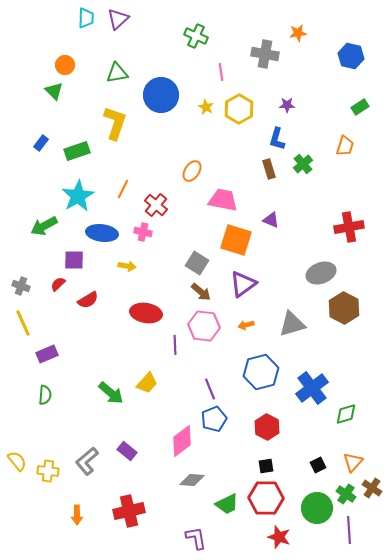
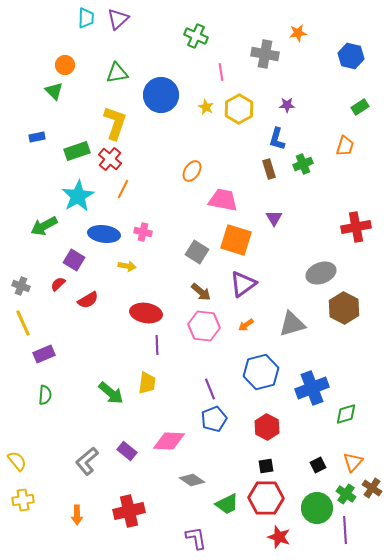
blue rectangle at (41, 143): moved 4 px left, 6 px up; rotated 42 degrees clockwise
green cross at (303, 164): rotated 18 degrees clockwise
red cross at (156, 205): moved 46 px left, 46 px up
purple triangle at (271, 220): moved 3 px right, 2 px up; rotated 36 degrees clockwise
red cross at (349, 227): moved 7 px right
blue ellipse at (102, 233): moved 2 px right, 1 px down
purple square at (74, 260): rotated 30 degrees clockwise
gray square at (197, 263): moved 11 px up
orange arrow at (246, 325): rotated 21 degrees counterclockwise
purple line at (175, 345): moved 18 px left
purple rectangle at (47, 354): moved 3 px left
yellow trapezoid at (147, 383): rotated 35 degrees counterclockwise
blue cross at (312, 388): rotated 16 degrees clockwise
pink diamond at (182, 441): moved 13 px left; rotated 40 degrees clockwise
yellow cross at (48, 471): moved 25 px left, 29 px down; rotated 15 degrees counterclockwise
gray diamond at (192, 480): rotated 30 degrees clockwise
purple line at (349, 530): moved 4 px left
